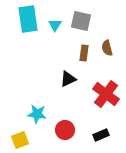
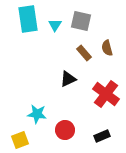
brown rectangle: rotated 49 degrees counterclockwise
black rectangle: moved 1 px right, 1 px down
